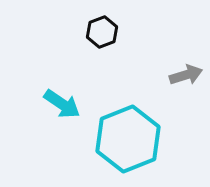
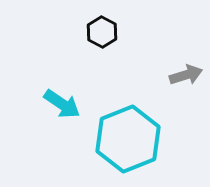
black hexagon: rotated 12 degrees counterclockwise
